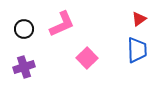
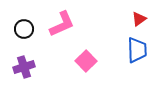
pink square: moved 1 px left, 3 px down
